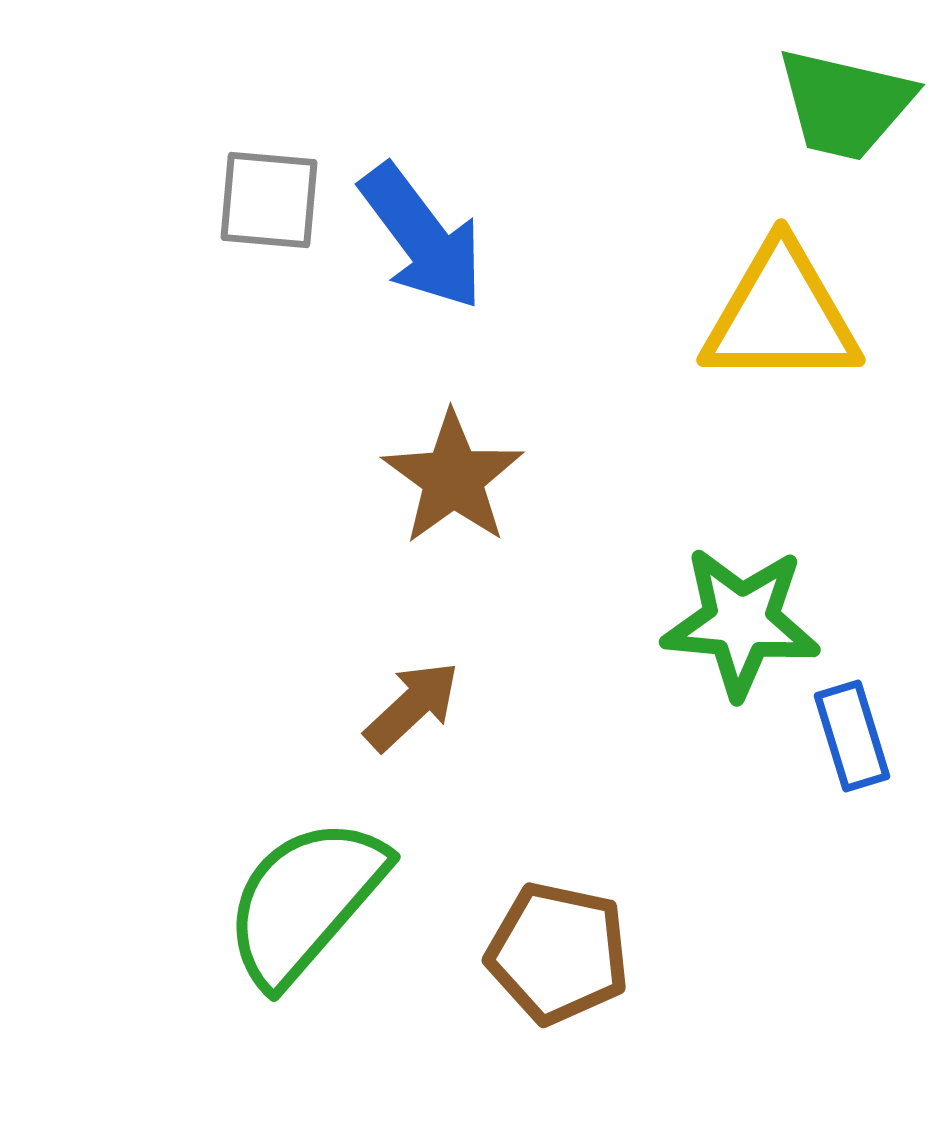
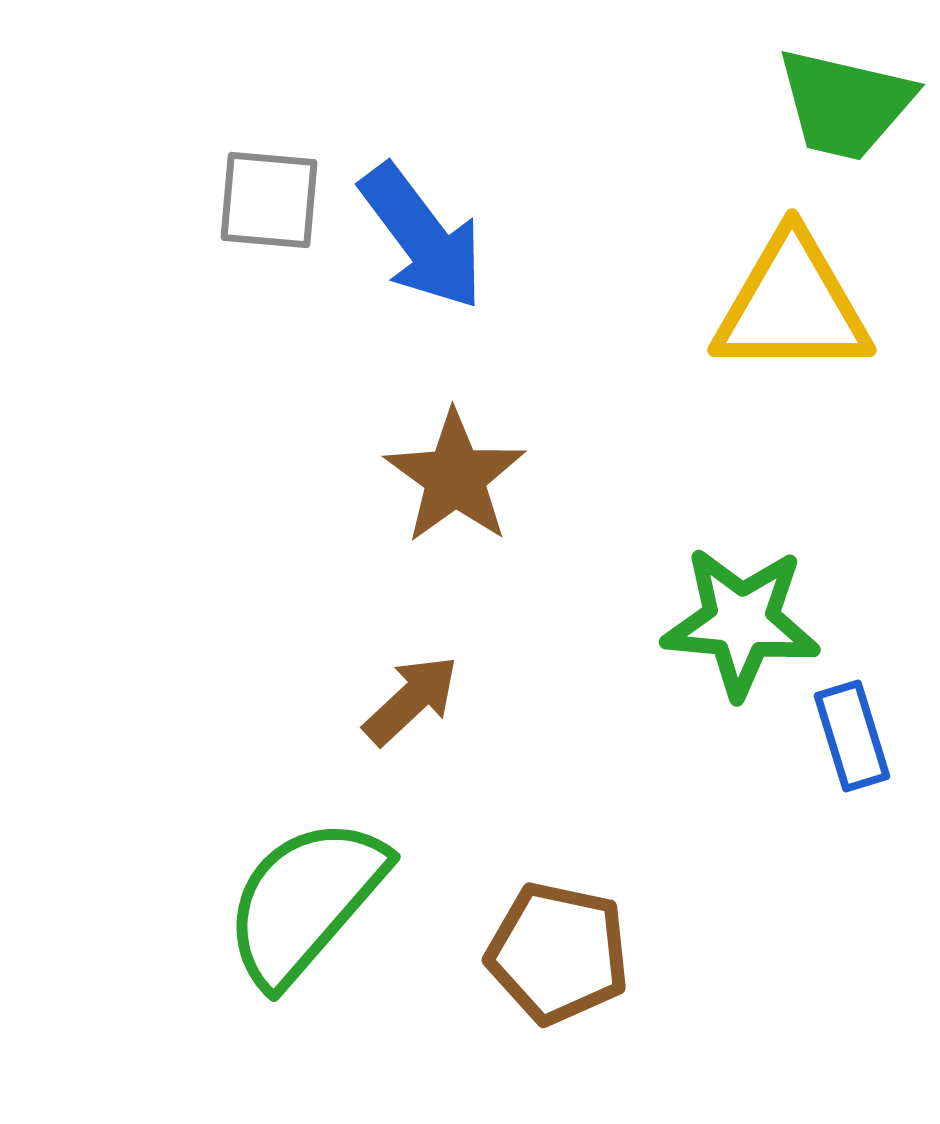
yellow triangle: moved 11 px right, 10 px up
brown star: moved 2 px right, 1 px up
brown arrow: moved 1 px left, 6 px up
